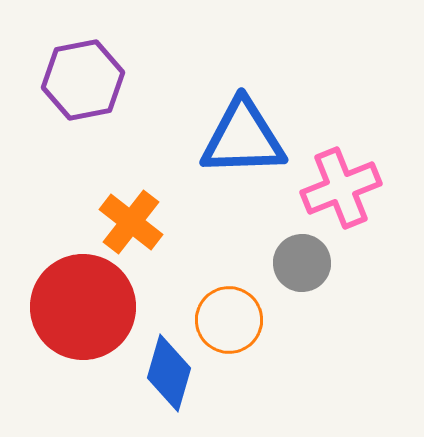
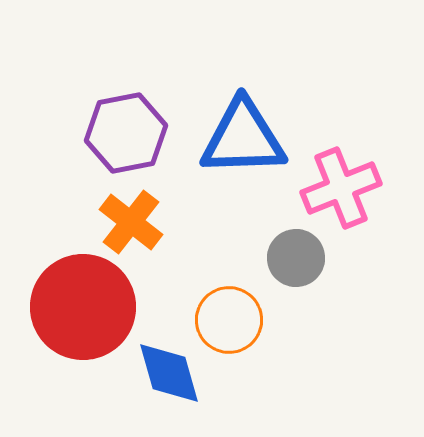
purple hexagon: moved 43 px right, 53 px down
gray circle: moved 6 px left, 5 px up
blue diamond: rotated 32 degrees counterclockwise
